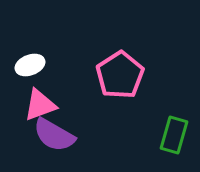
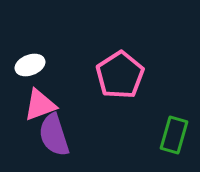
purple semicircle: rotated 42 degrees clockwise
